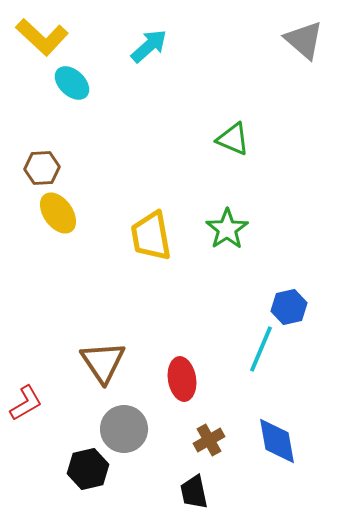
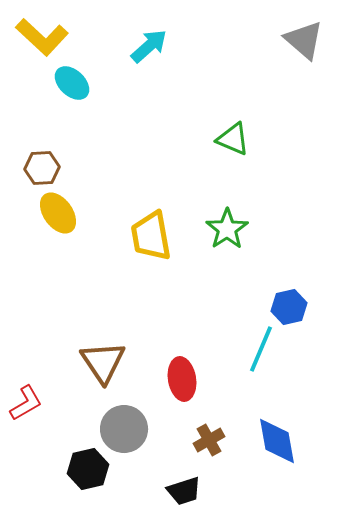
black trapezoid: moved 10 px left, 1 px up; rotated 96 degrees counterclockwise
